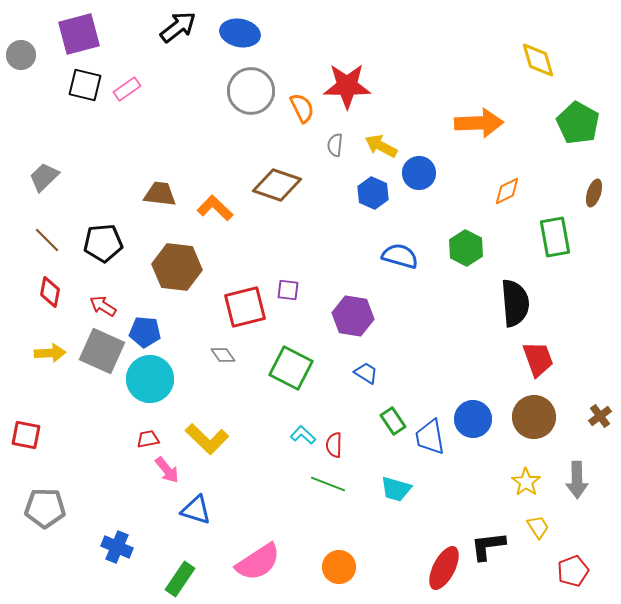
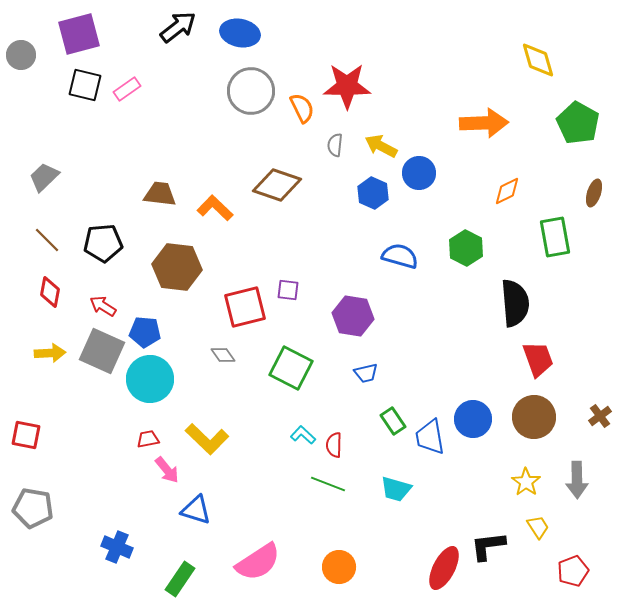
orange arrow at (479, 123): moved 5 px right
blue trapezoid at (366, 373): rotated 135 degrees clockwise
gray pentagon at (45, 508): moved 12 px left; rotated 9 degrees clockwise
